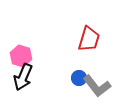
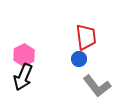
red trapezoid: moved 3 px left, 2 px up; rotated 24 degrees counterclockwise
pink hexagon: moved 3 px right, 1 px up; rotated 15 degrees clockwise
blue circle: moved 19 px up
